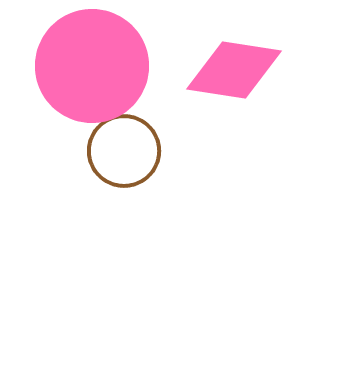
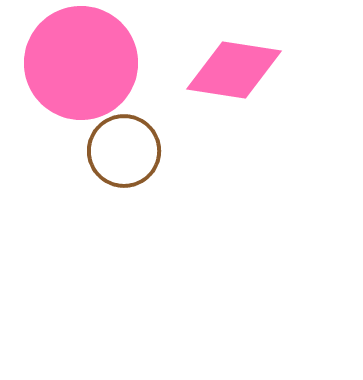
pink circle: moved 11 px left, 3 px up
